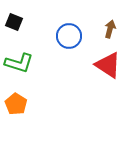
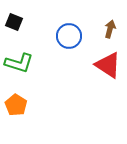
orange pentagon: moved 1 px down
